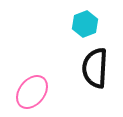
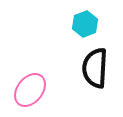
pink ellipse: moved 2 px left, 2 px up
